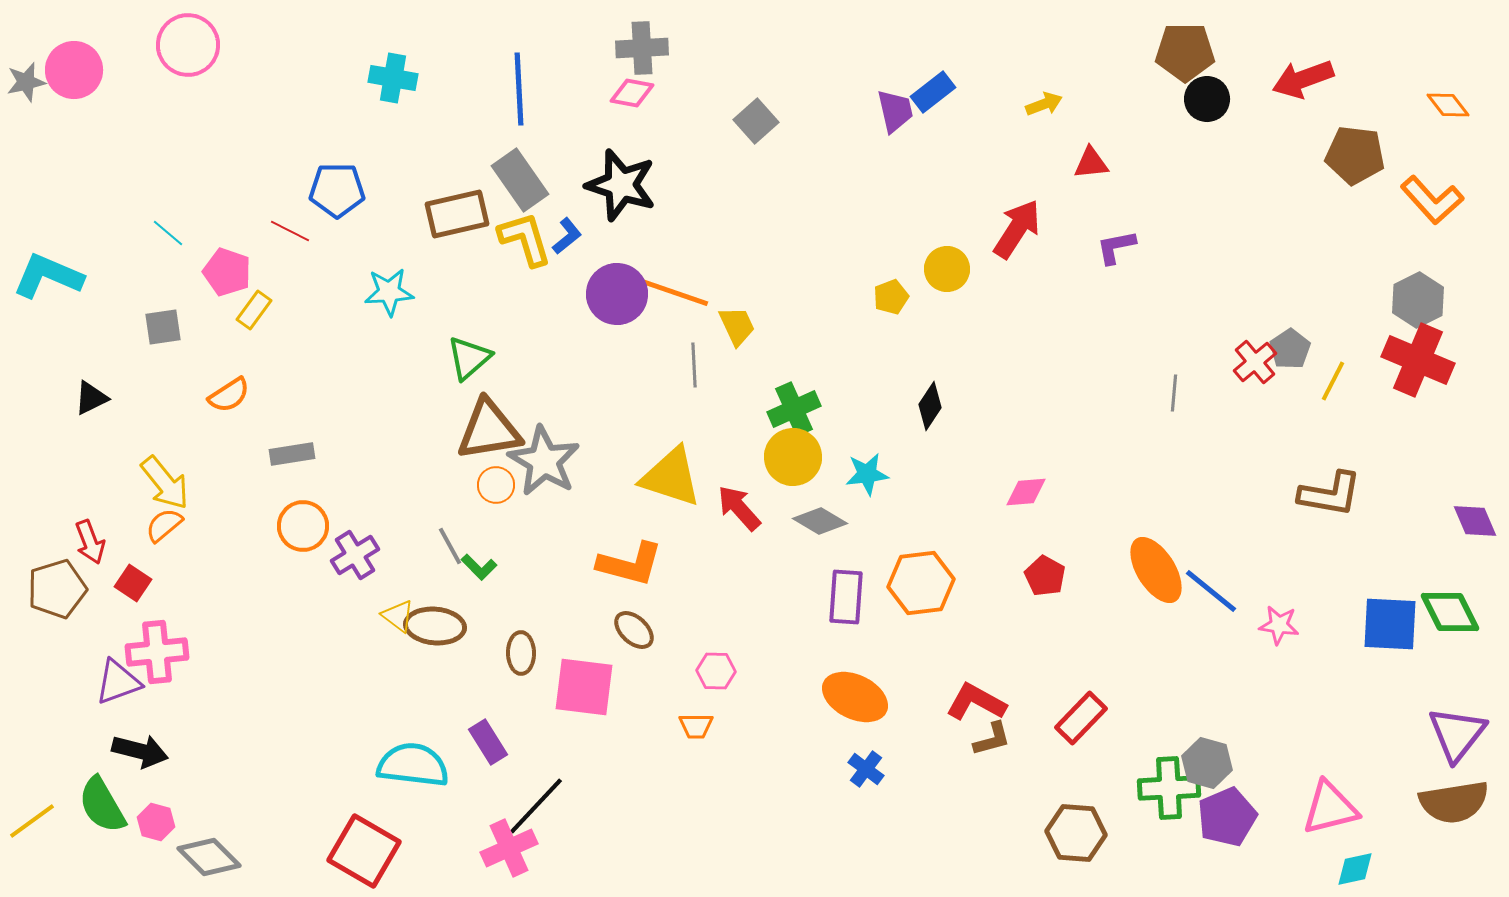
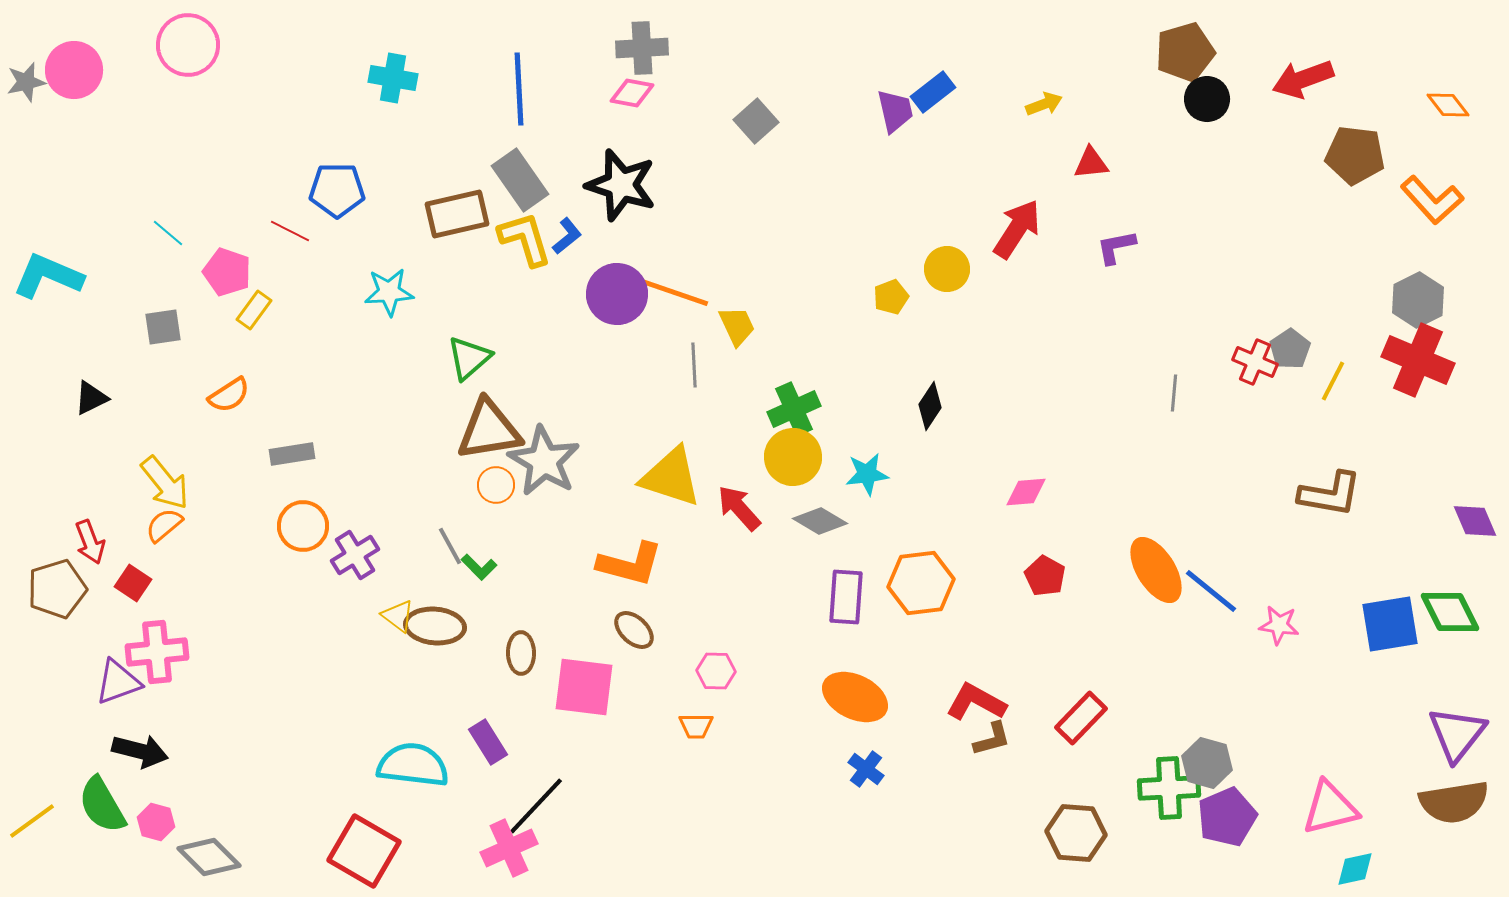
brown pentagon at (1185, 52): rotated 16 degrees counterclockwise
red cross at (1255, 362): rotated 27 degrees counterclockwise
blue square at (1390, 624): rotated 12 degrees counterclockwise
